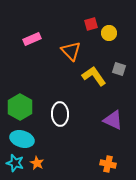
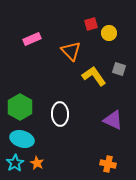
cyan star: rotated 24 degrees clockwise
